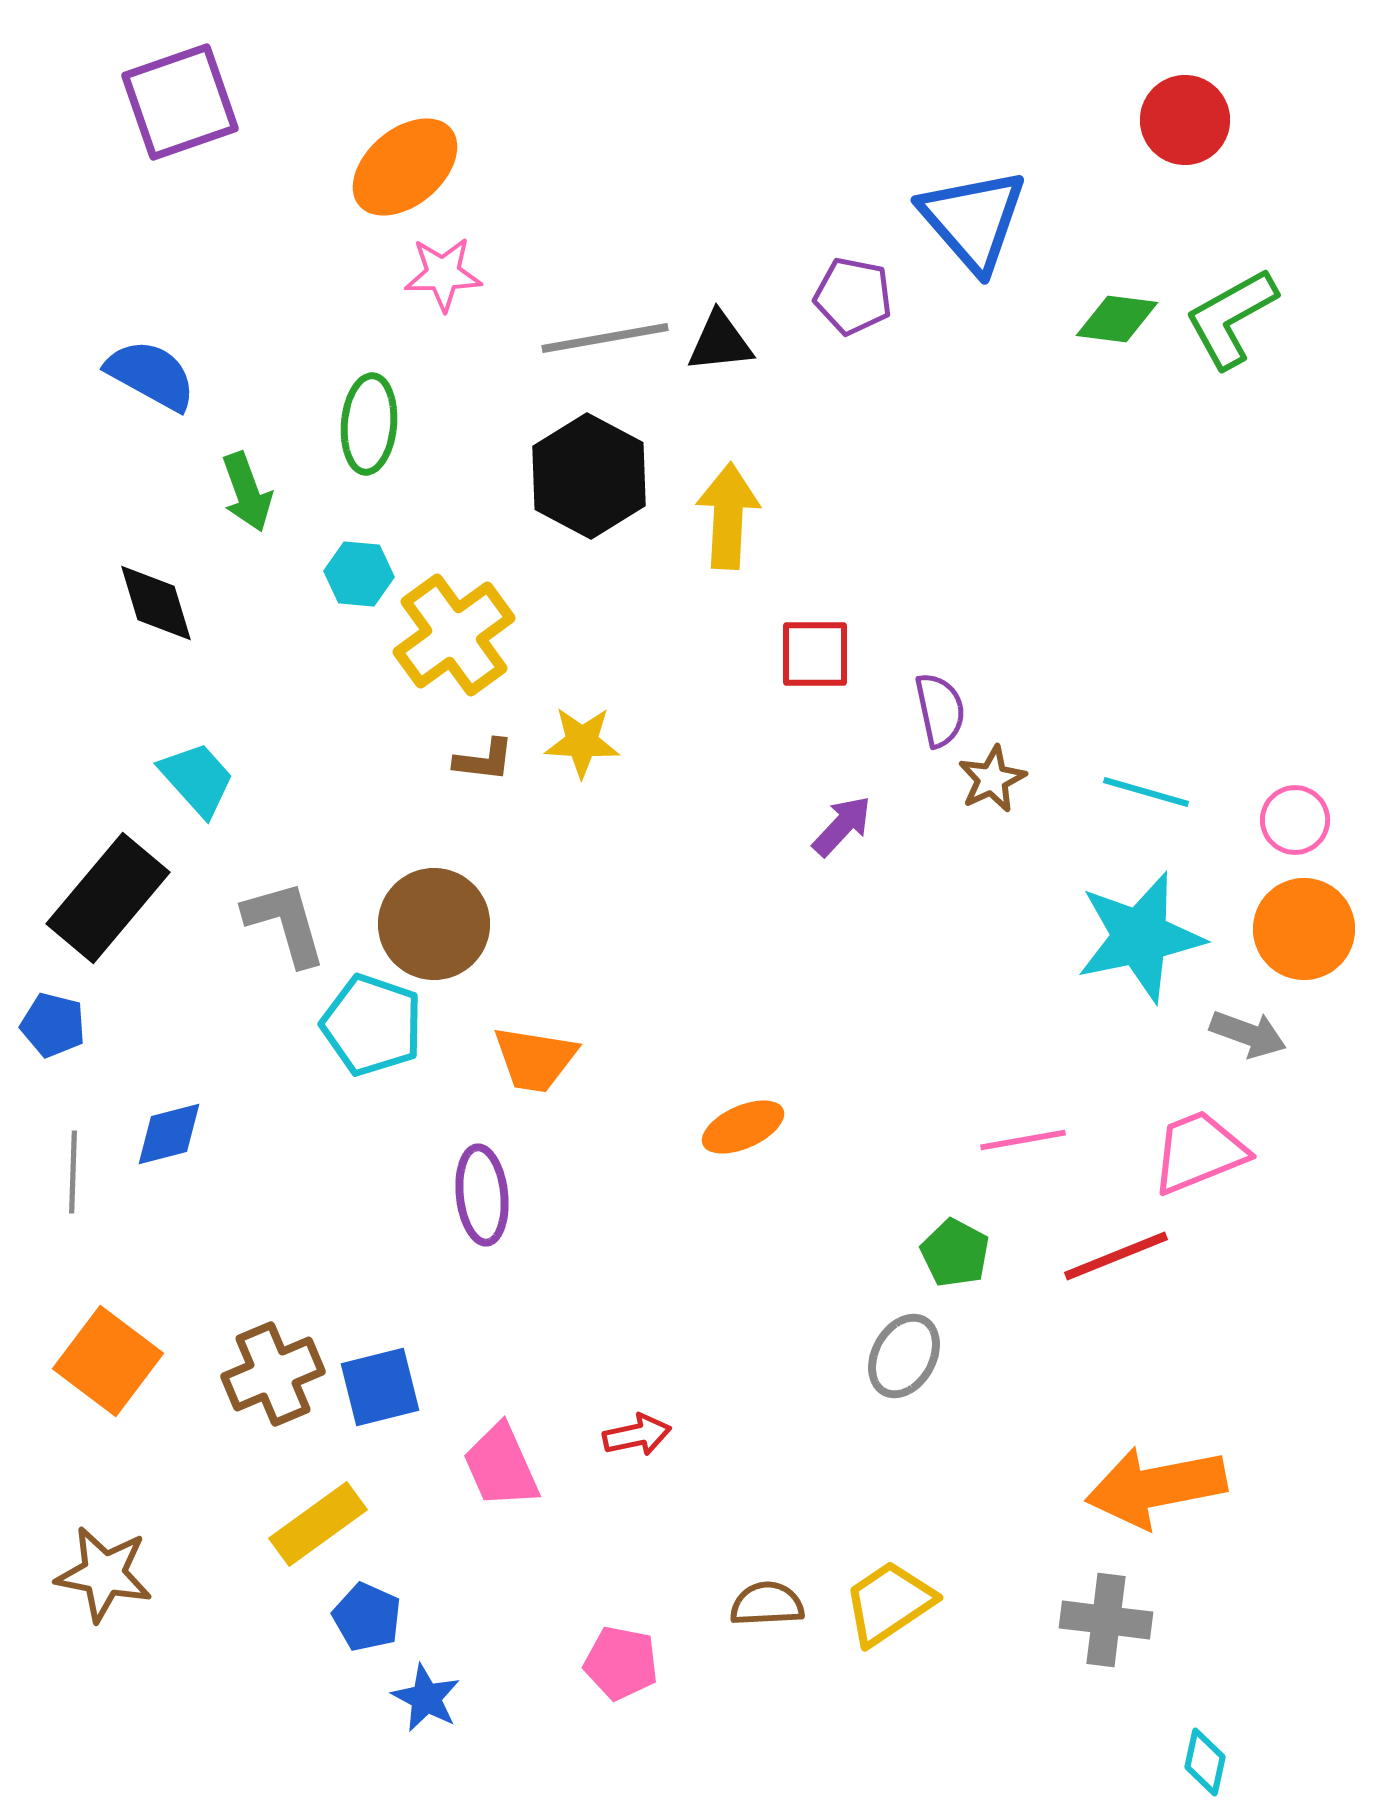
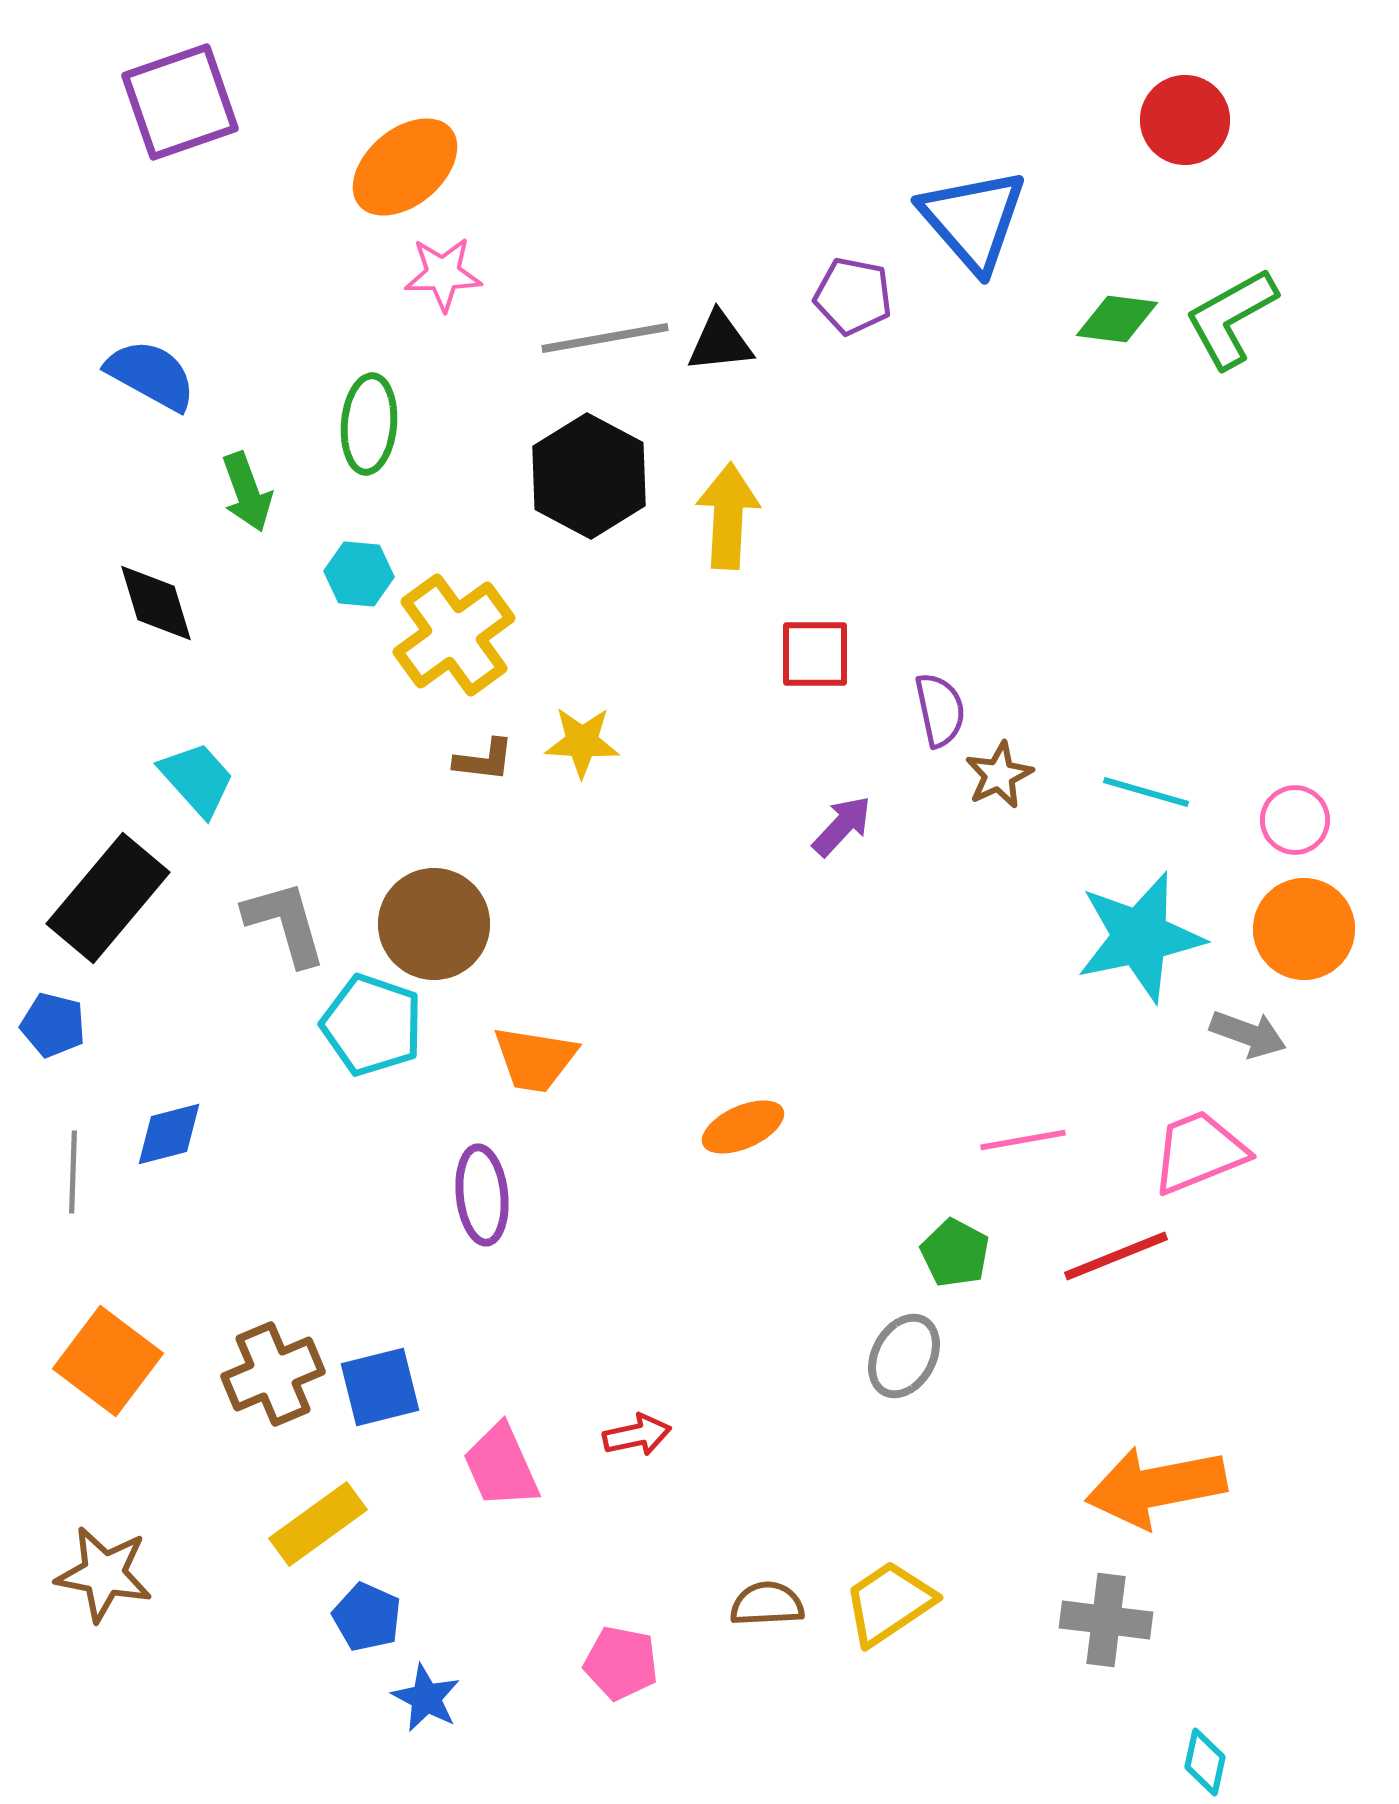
brown star at (992, 779): moved 7 px right, 4 px up
